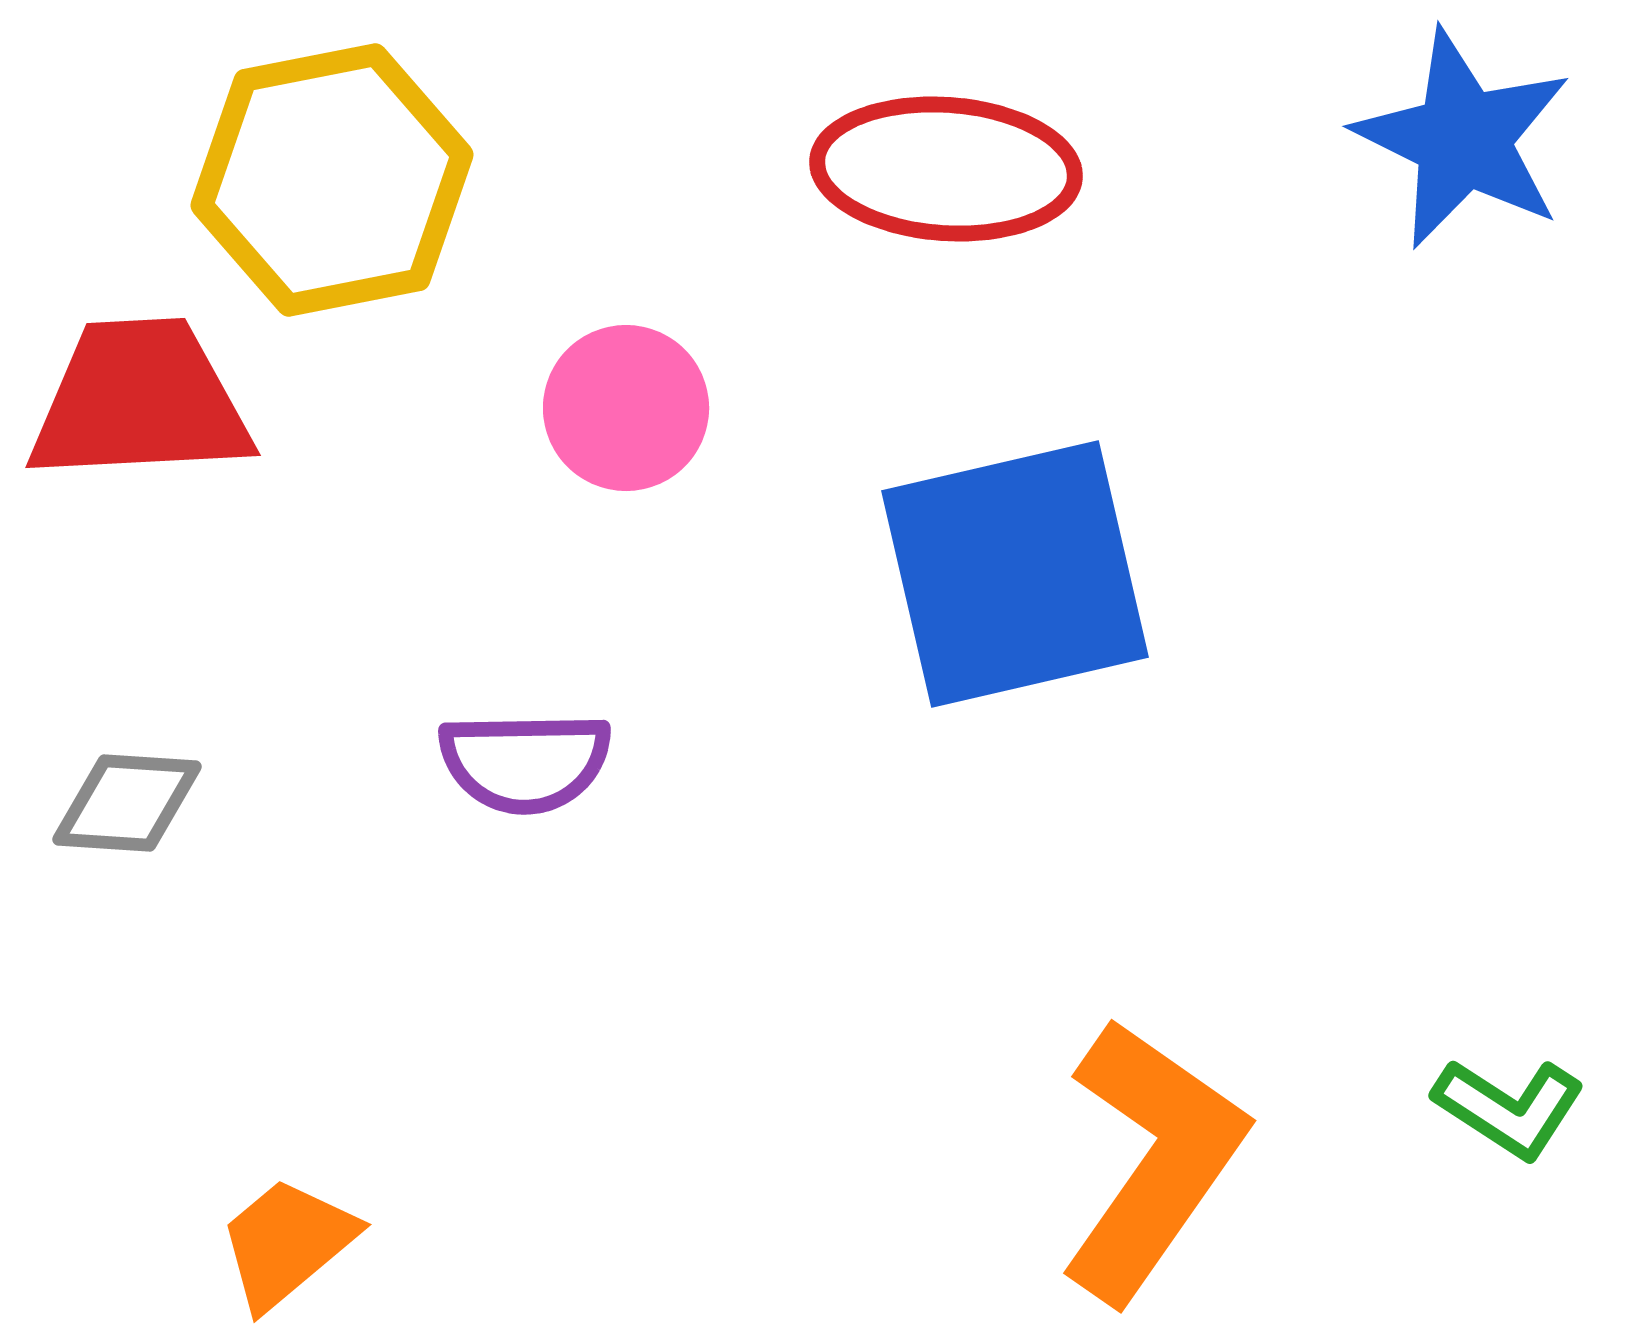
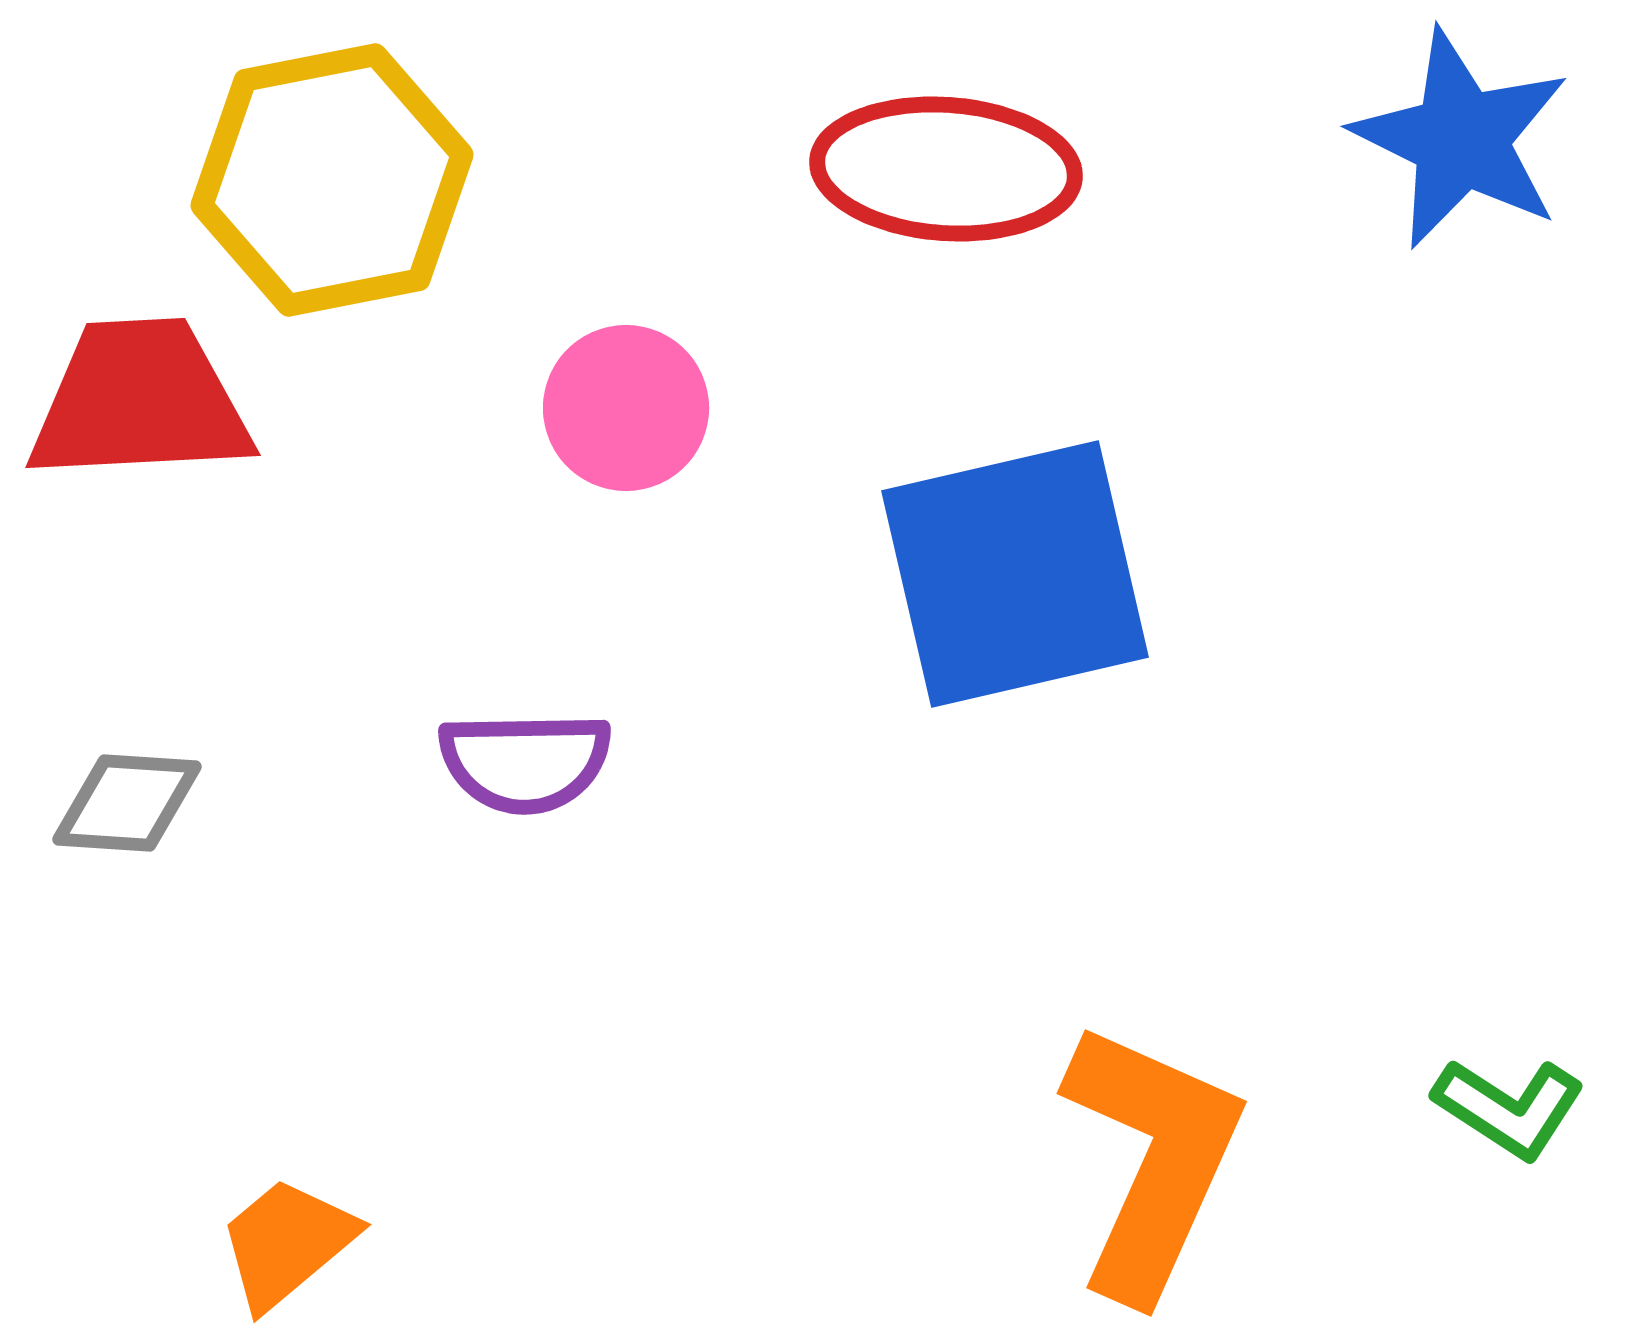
blue star: moved 2 px left
orange L-shape: rotated 11 degrees counterclockwise
